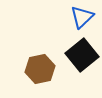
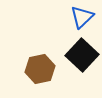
black square: rotated 8 degrees counterclockwise
